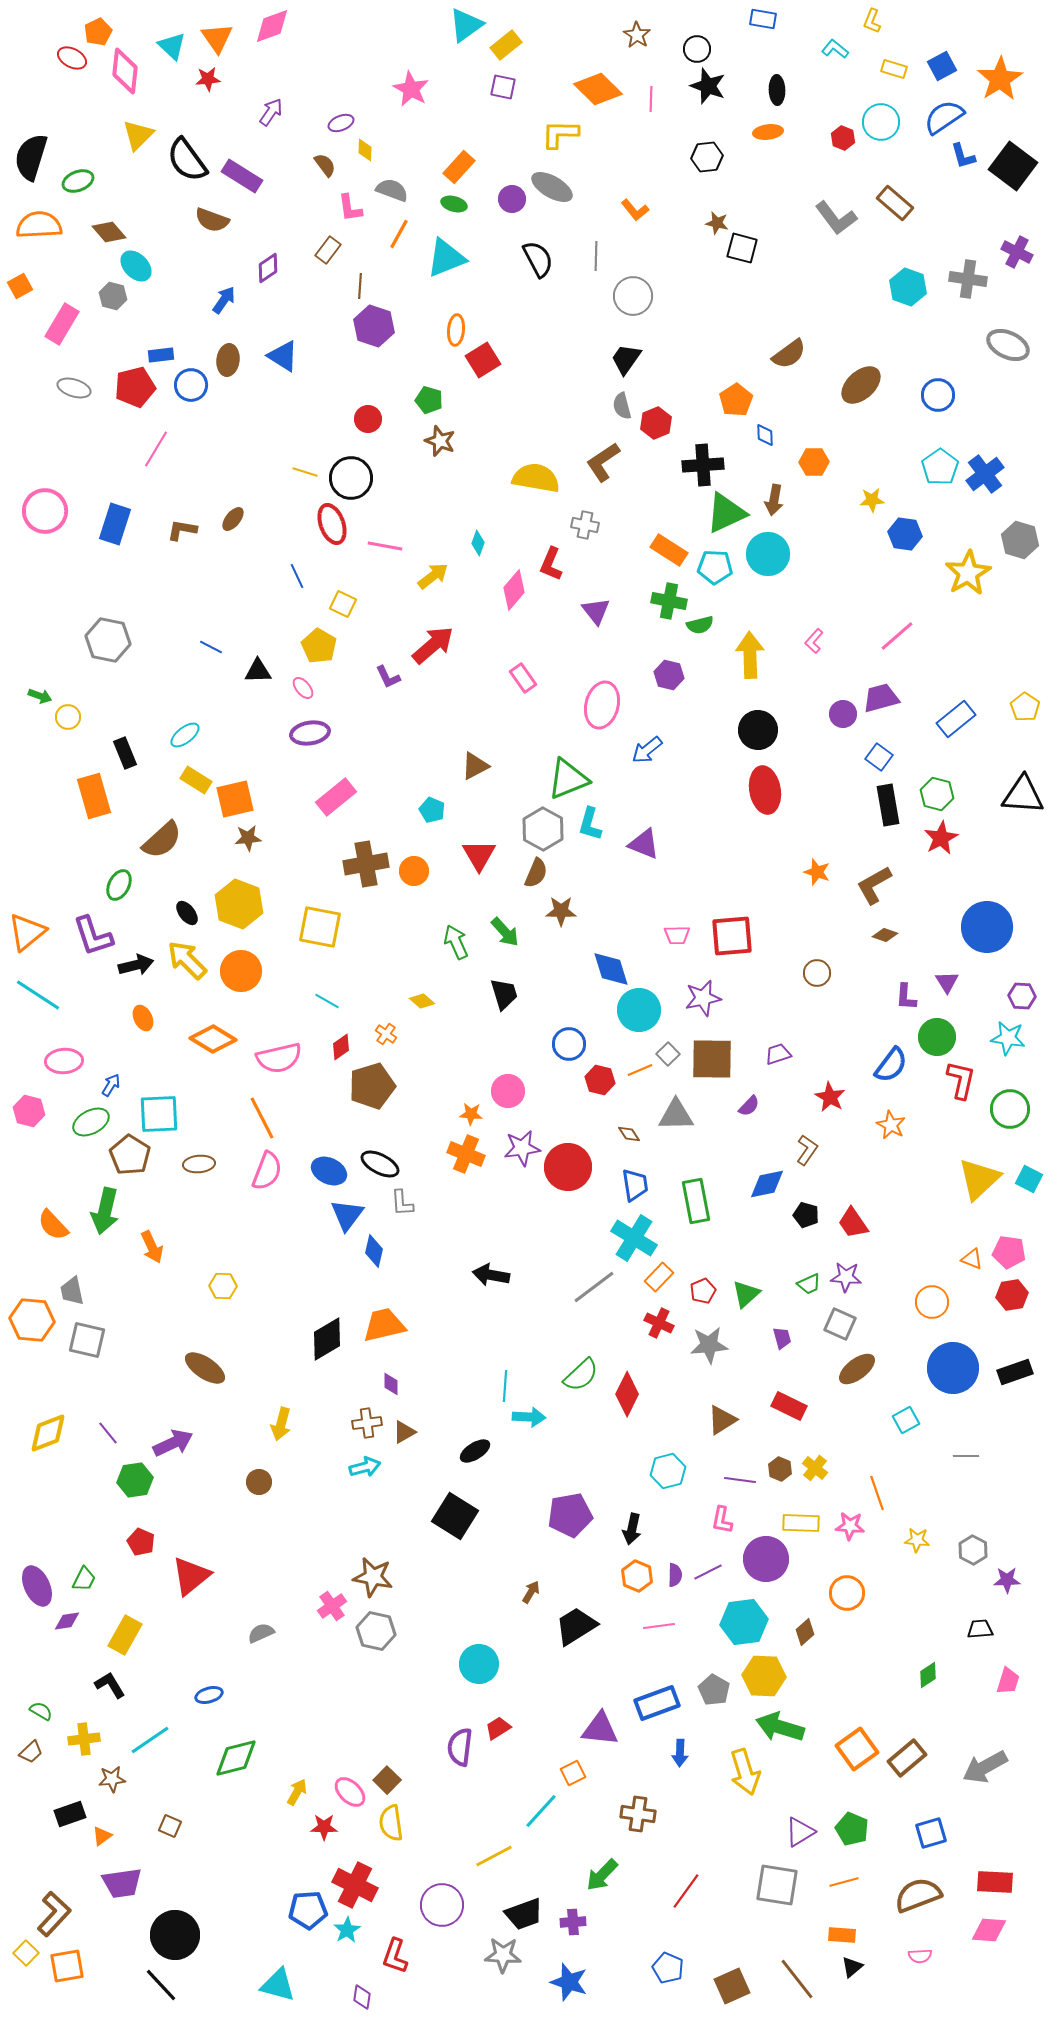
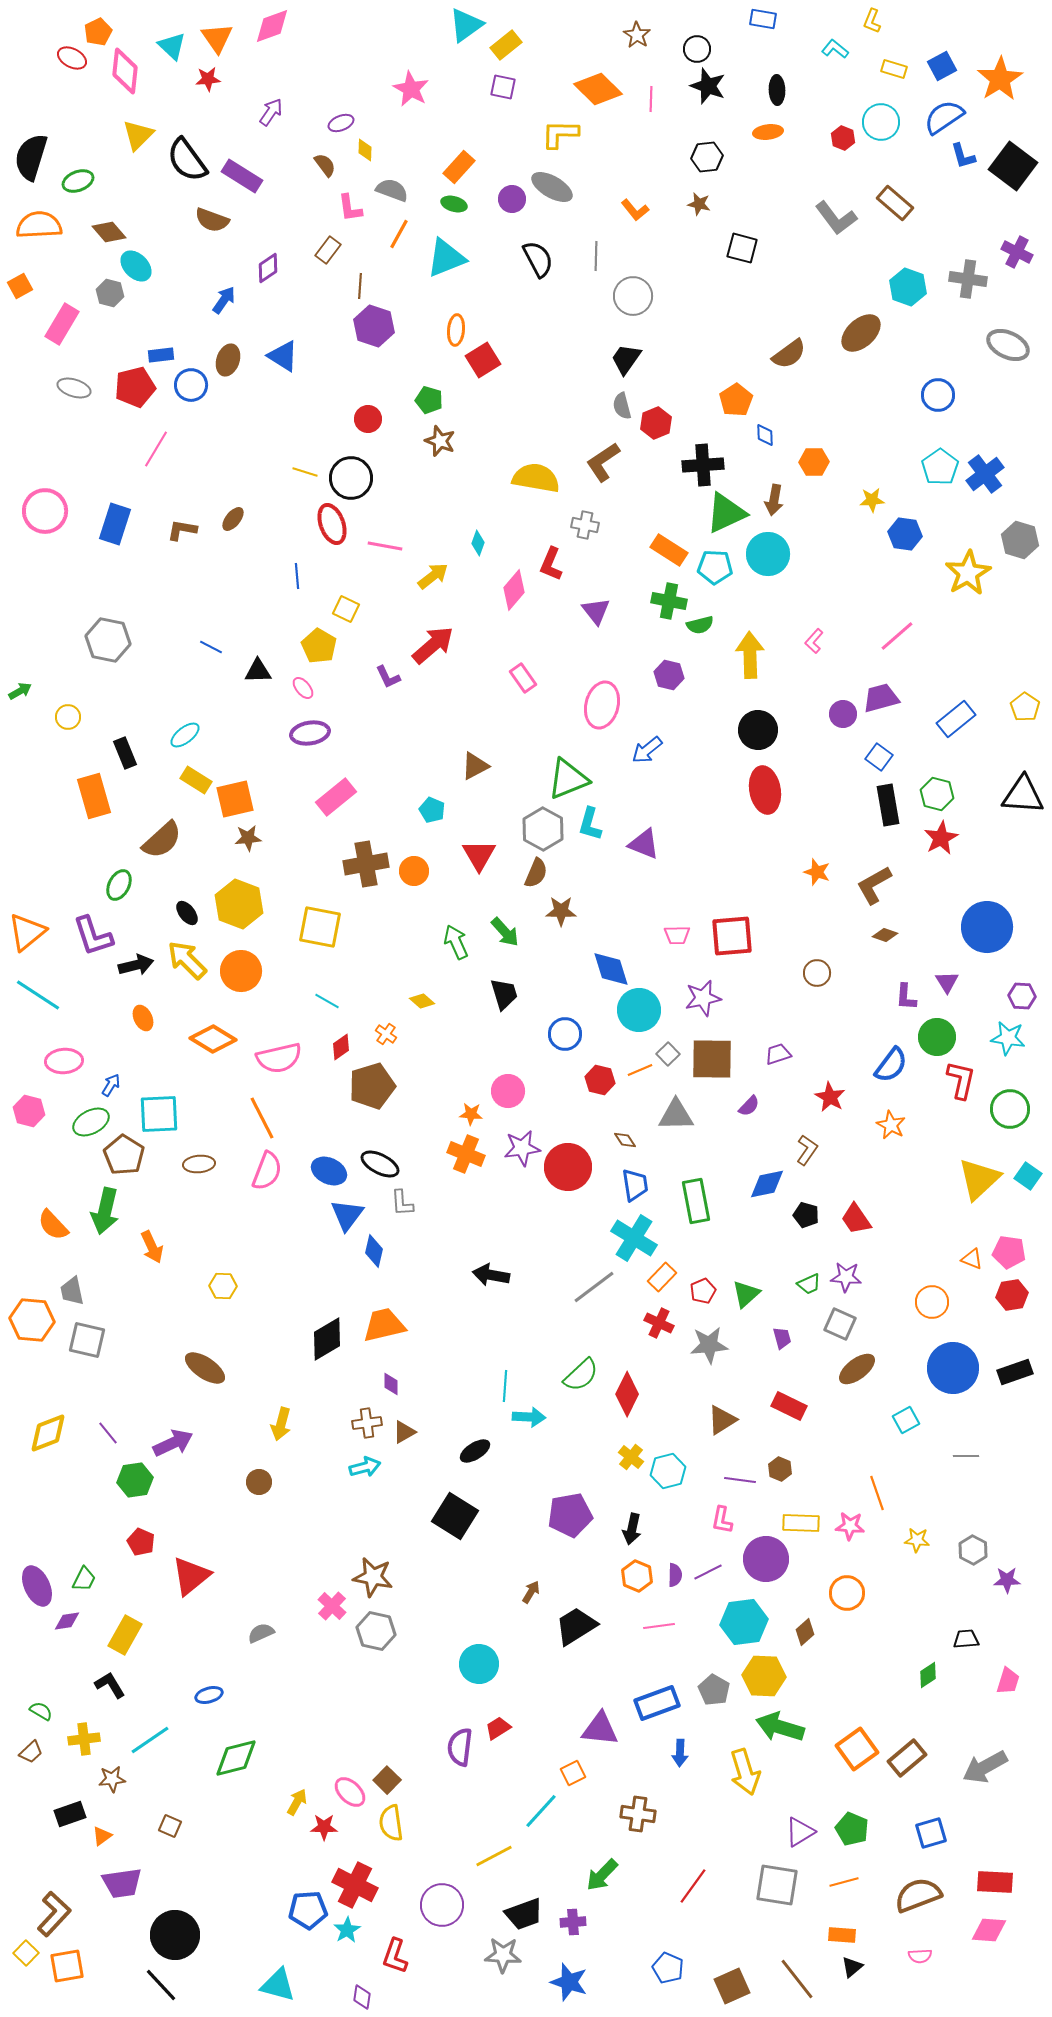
brown star at (717, 223): moved 18 px left, 19 px up
gray hexagon at (113, 296): moved 3 px left, 3 px up
brown ellipse at (228, 360): rotated 12 degrees clockwise
brown ellipse at (861, 385): moved 52 px up
blue line at (297, 576): rotated 20 degrees clockwise
yellow square at (343, 604): moved 3 px right, 5 px down
green arrow at (40, 696): moved 20 px left, 5 px up; rotated 50 degrees counterclockwise
blue circle at (569, 1044): moved 4 px left, 10 px up
brown diamond at (629, 1134): moved 4 px left, 6 px down
brown pentagon at (130, 1155): moved 6 px left
cyan square at (1029, 1179): moved 1 px left, 3 px up; rotated 8 degrees clockwise
red trapezoid at (853, 1223): moved 3 px right, 4 px up
orange rectangle at (659, 1277): moved 3 px right
yellow cross at (815, 1468): moved 184 px left, 11 px up
pink cross at (332, 1606): rotated 12 degrees counterclockwise
black trapezoid at (980, 1629): moved 14 px left, 10 px down
yellow arrow at (297, 1792): moved 10 px down
red line at (686, 1891): moved 7 px right, 5 px up
